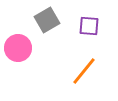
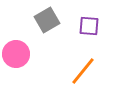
pink circle: moved 2 px left, 6 px down
orange line: moved 1 px left
